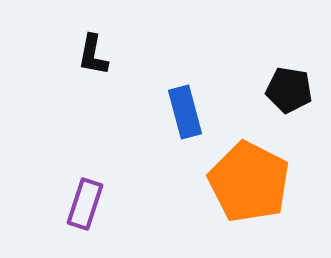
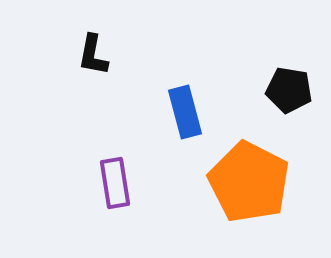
purple rectangle: moved 30 px right, 21 px up; rotated 27 degrees counterclockwise
